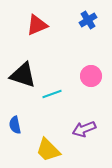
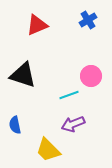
cyan line: moved 17 px right, 1 px down
purple arrow: moved 11 px left, 5 px up
